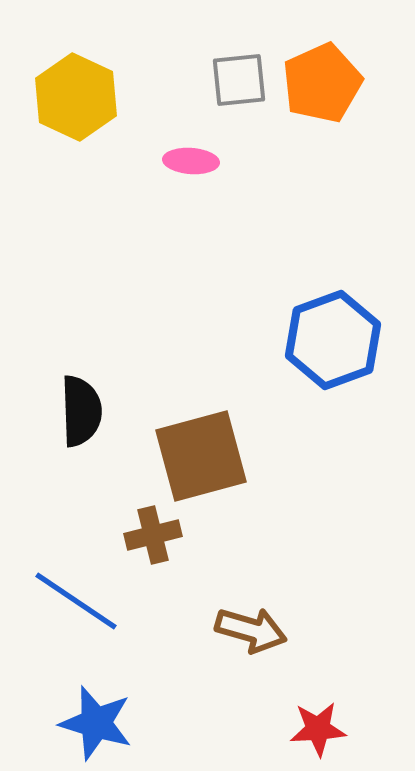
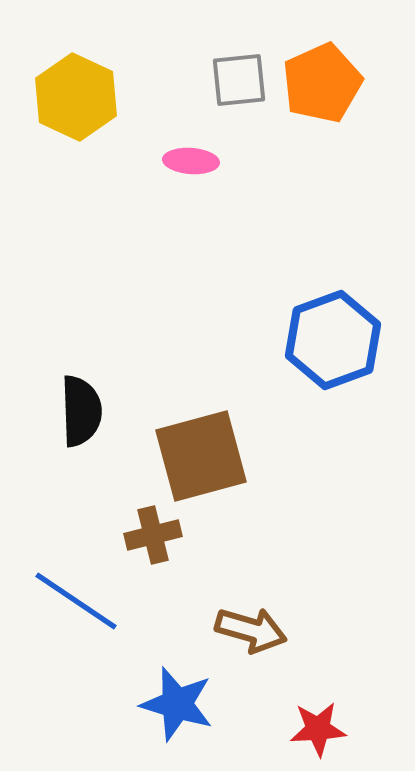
blue star: moved 81 px right, 19 px up
